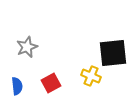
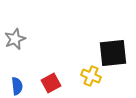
gray star: moved 12 px left, 8 px up
